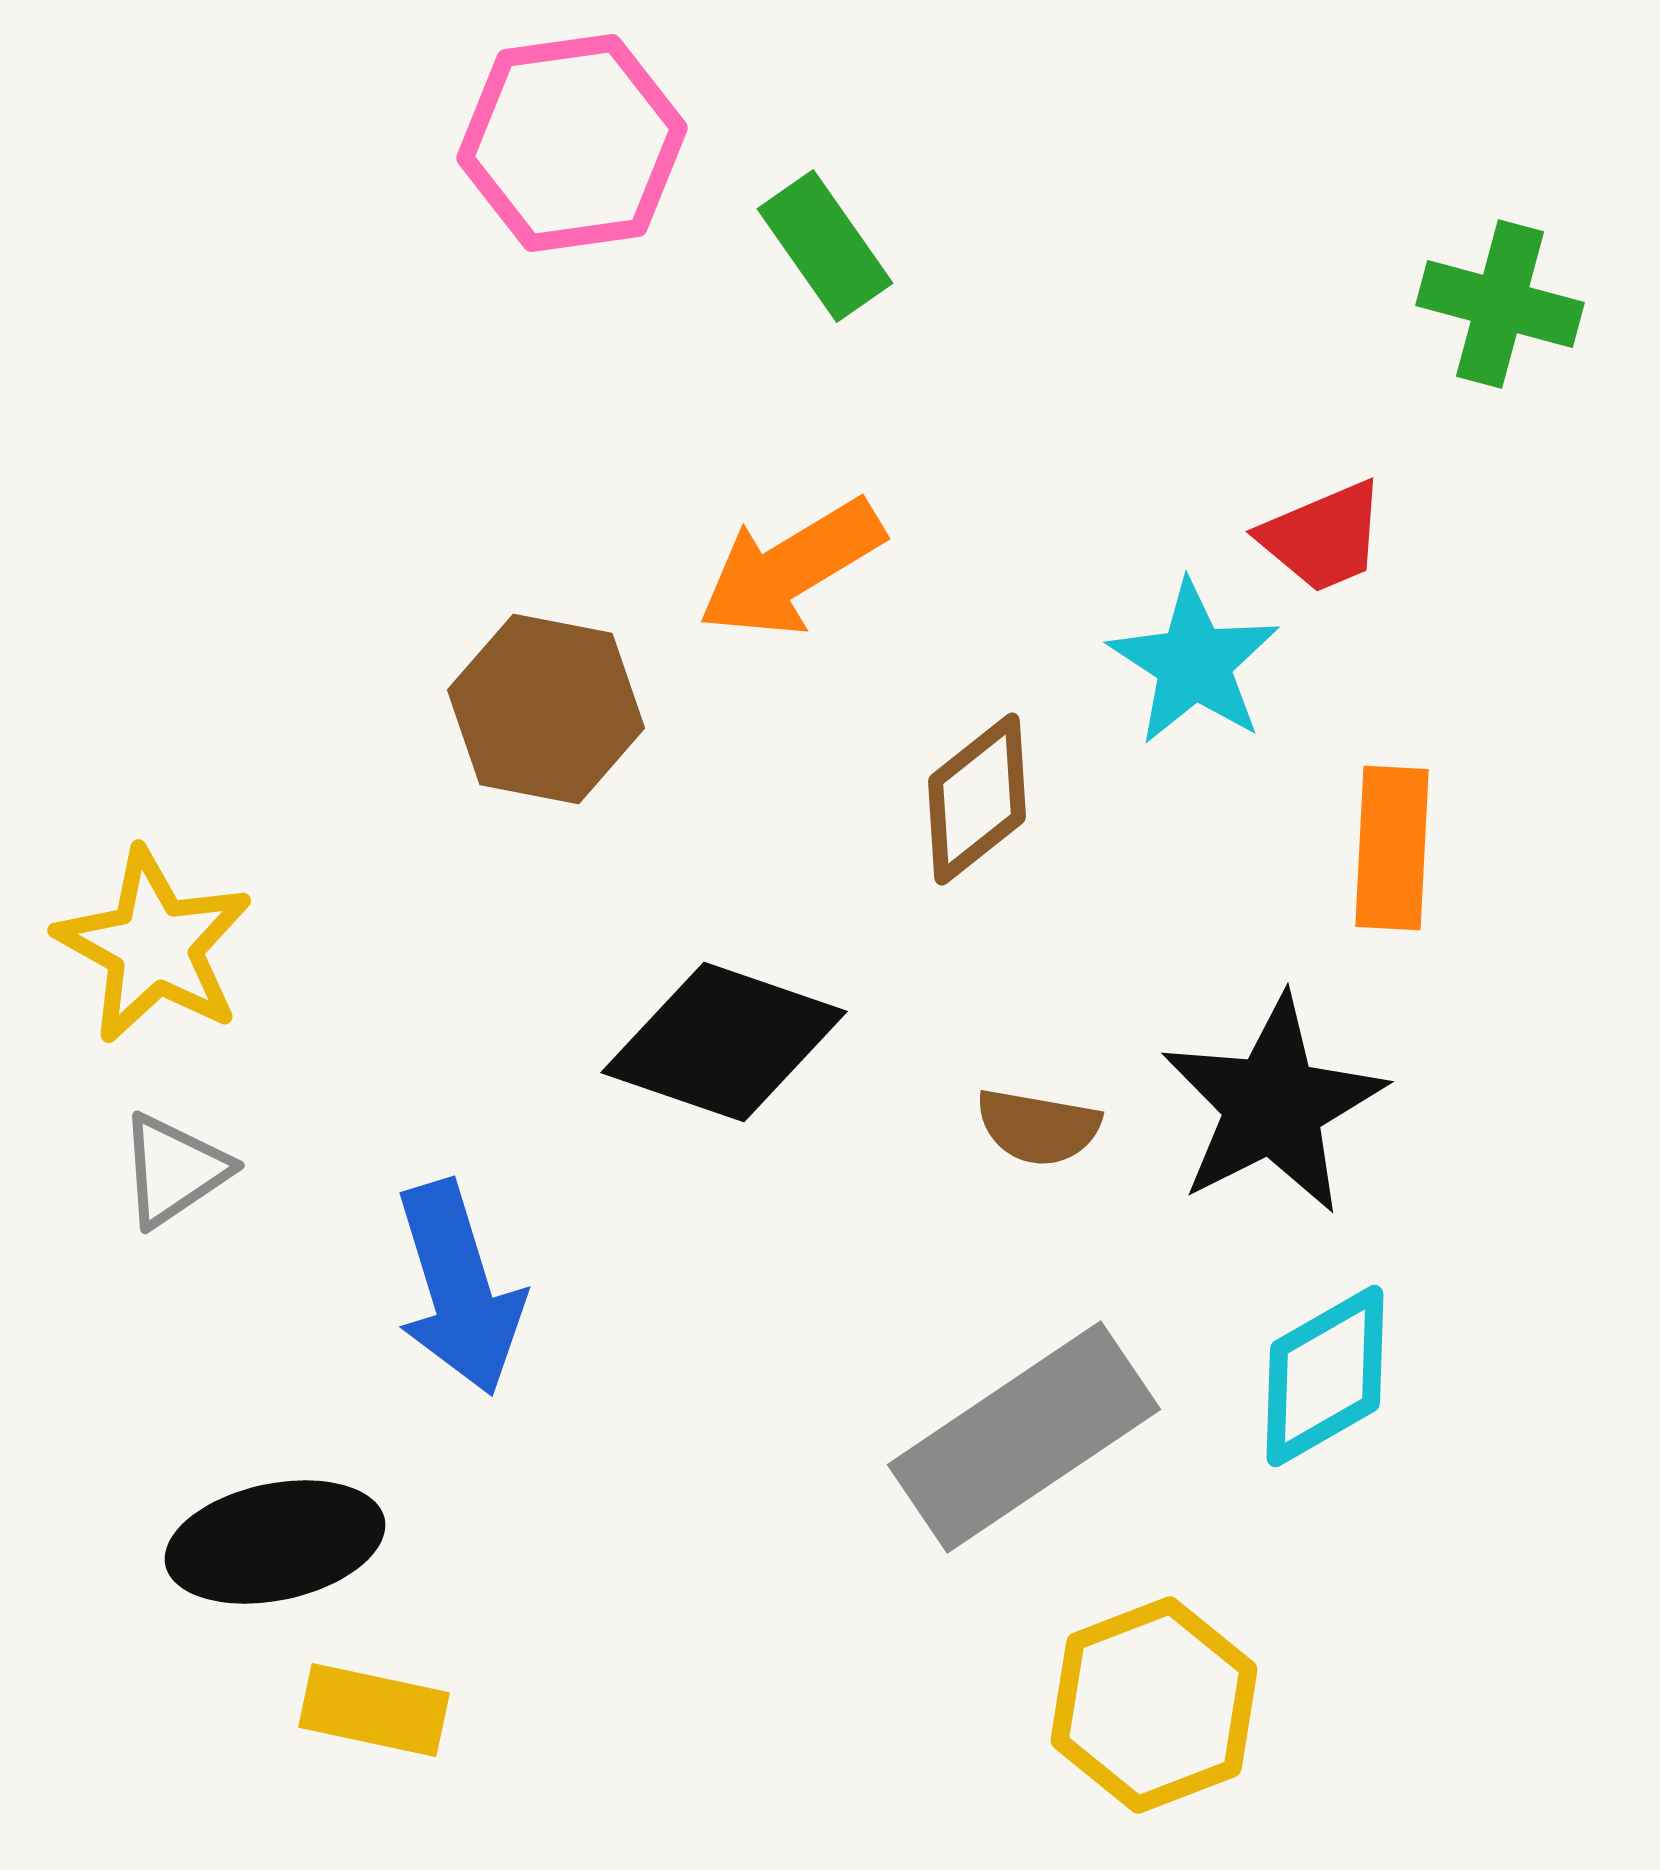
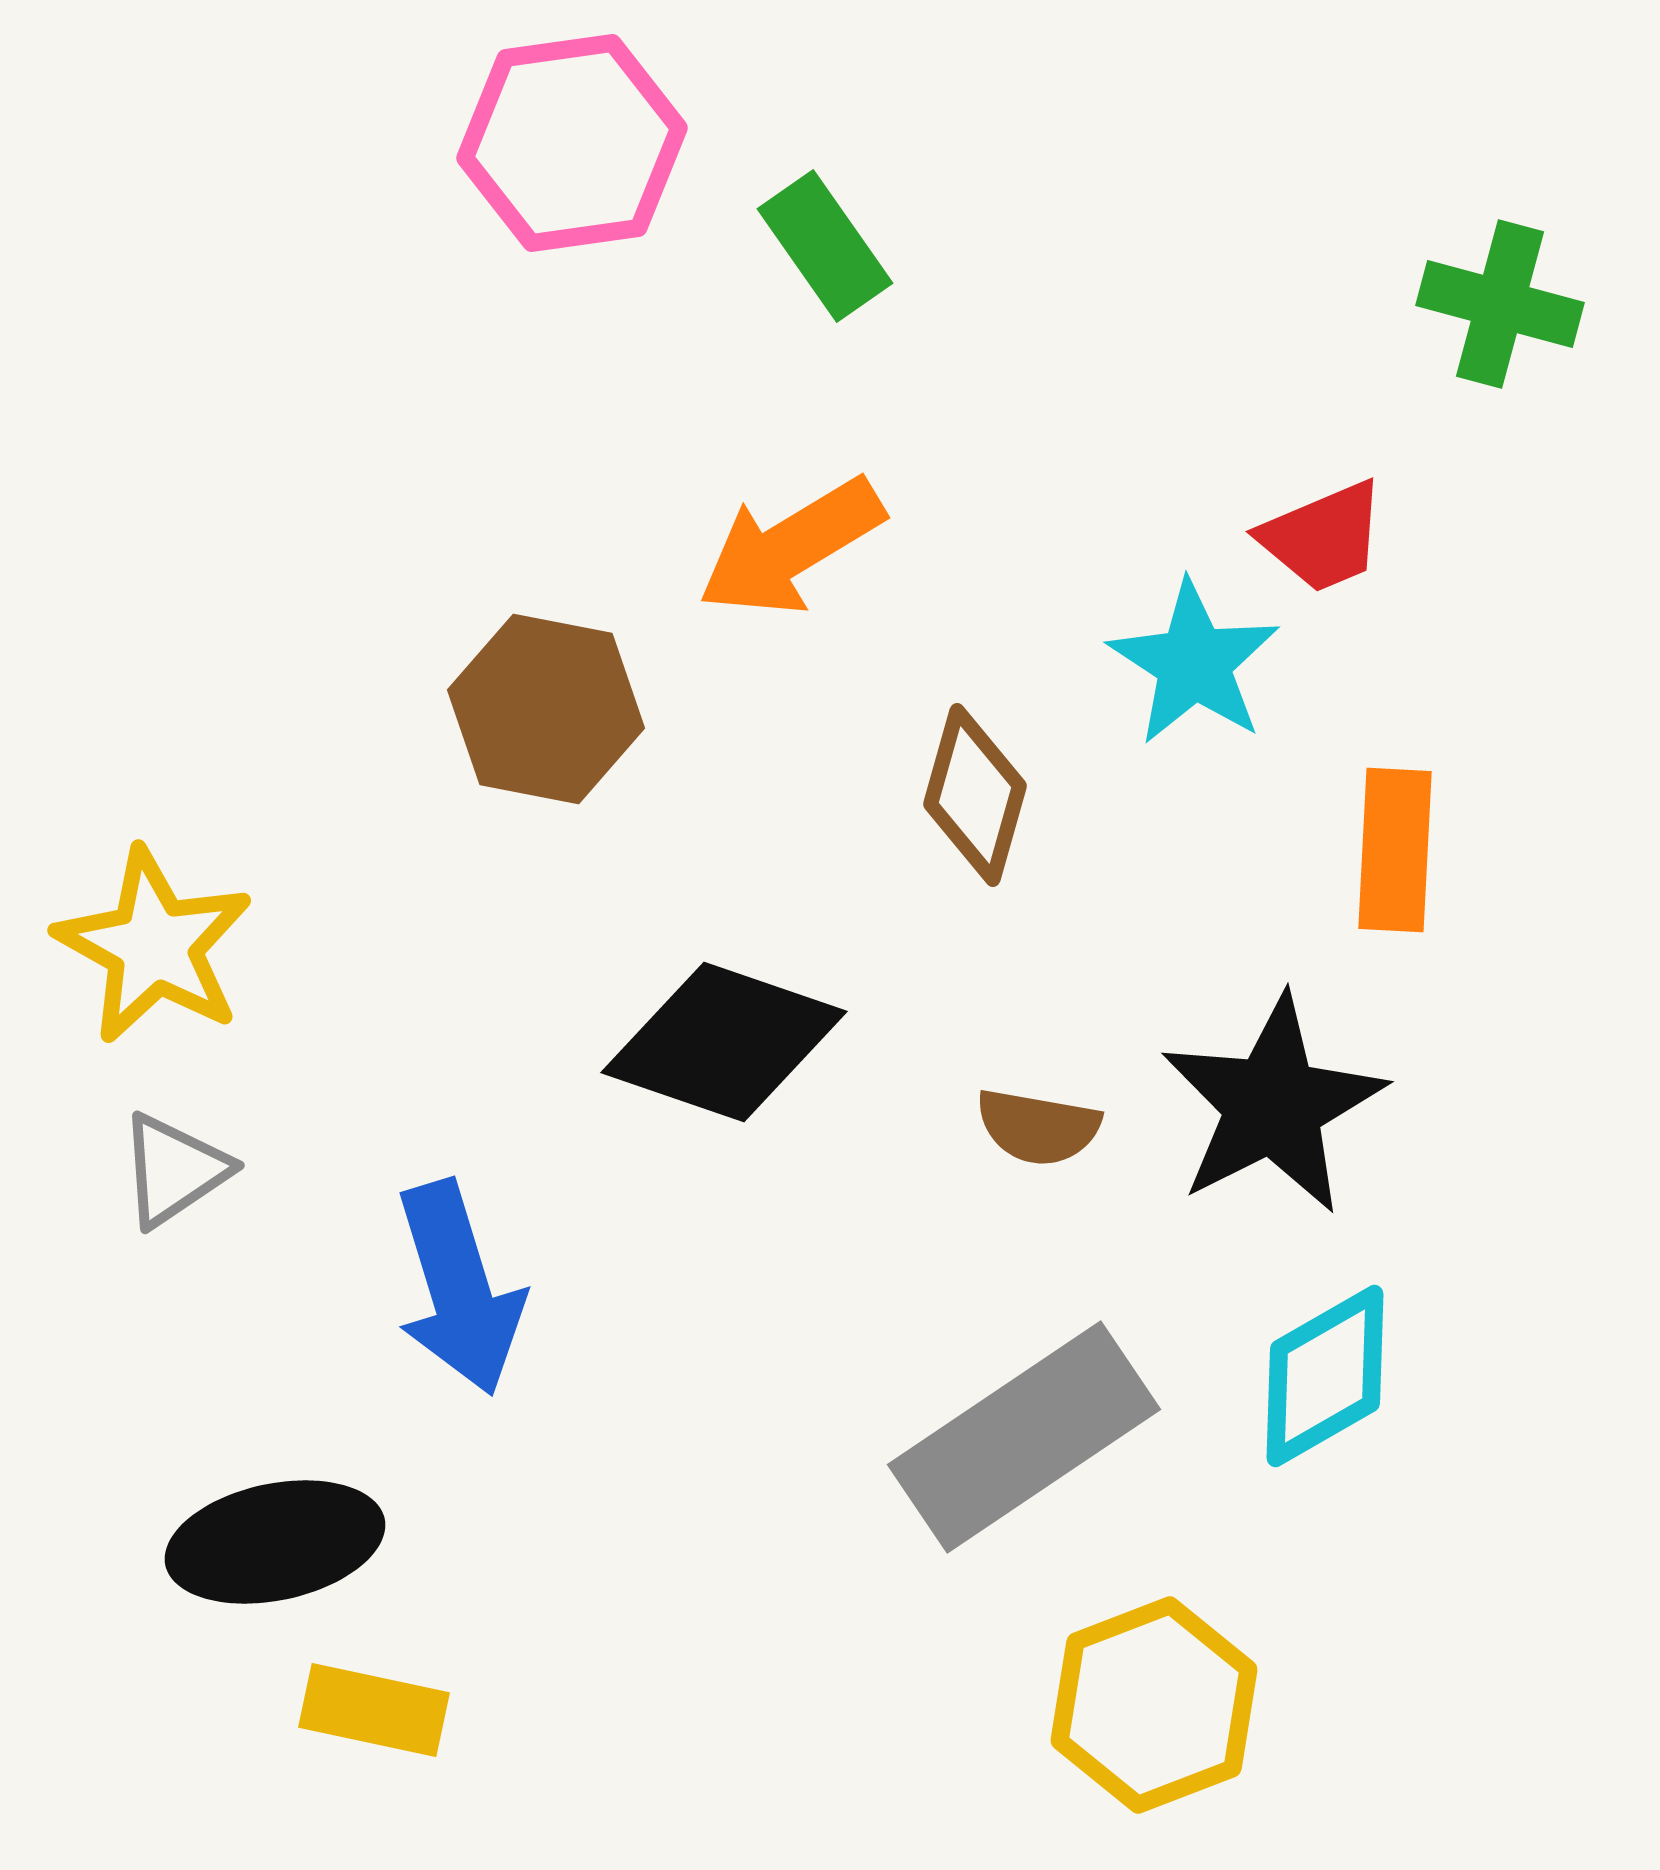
orange arrow: moved 21 px up
brown diamond: moved 2 px left, 4 px up; rotated 36 degrees counterclockwise
orange rectangle: moved 3 px right, 2 px down
